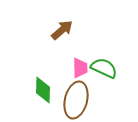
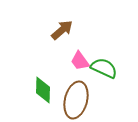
pink trapezoid: moved 7 px up; rotated 145 degrees clockwise
